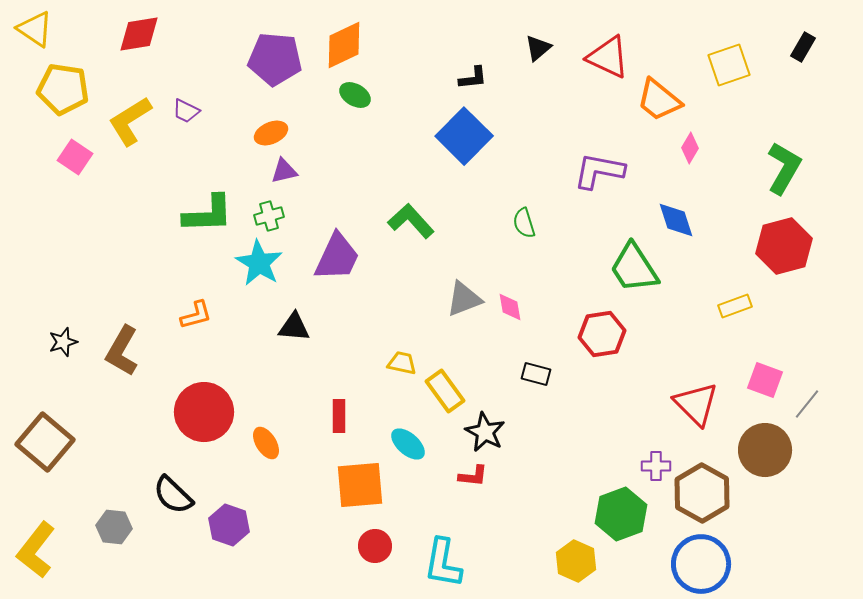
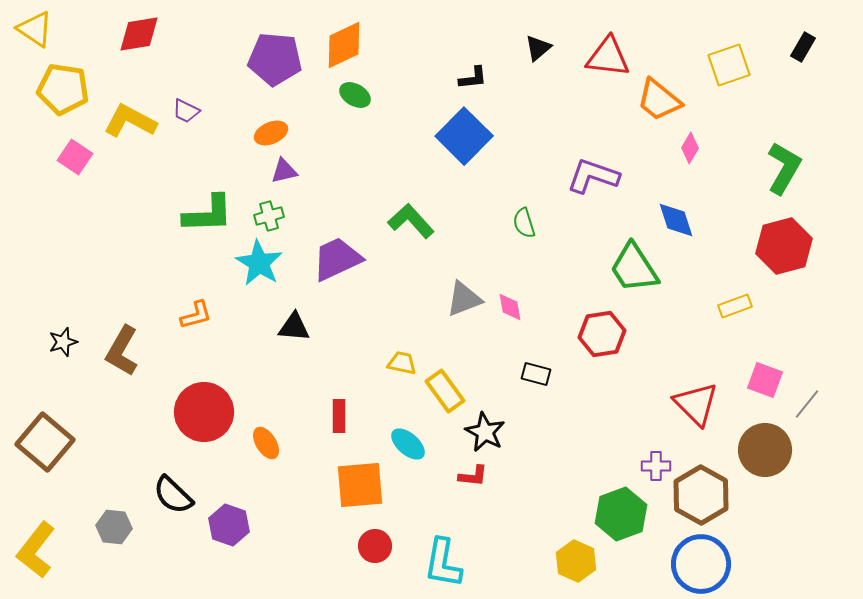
red triangle at (608, 57): rotated 18 degrees counterclockwise
yellow L-shape at (130, 121): rotated 60 degrees clockwise
purple L-shape at (599, 171): moved 6 px left, 5 px down; rotated 8 degrees clockwise
purple trapezoid at (337, 257): moved 2 px down; rotated 140 degrees counterclockwise
brown hexagon at (702, 493): moved 1 px left, 2 px down
